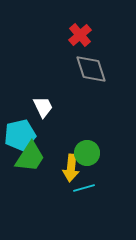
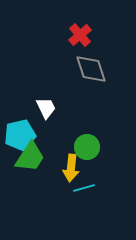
white trapezoid: moved 3 px right, 1 px down
green circle: moved 6 px up
